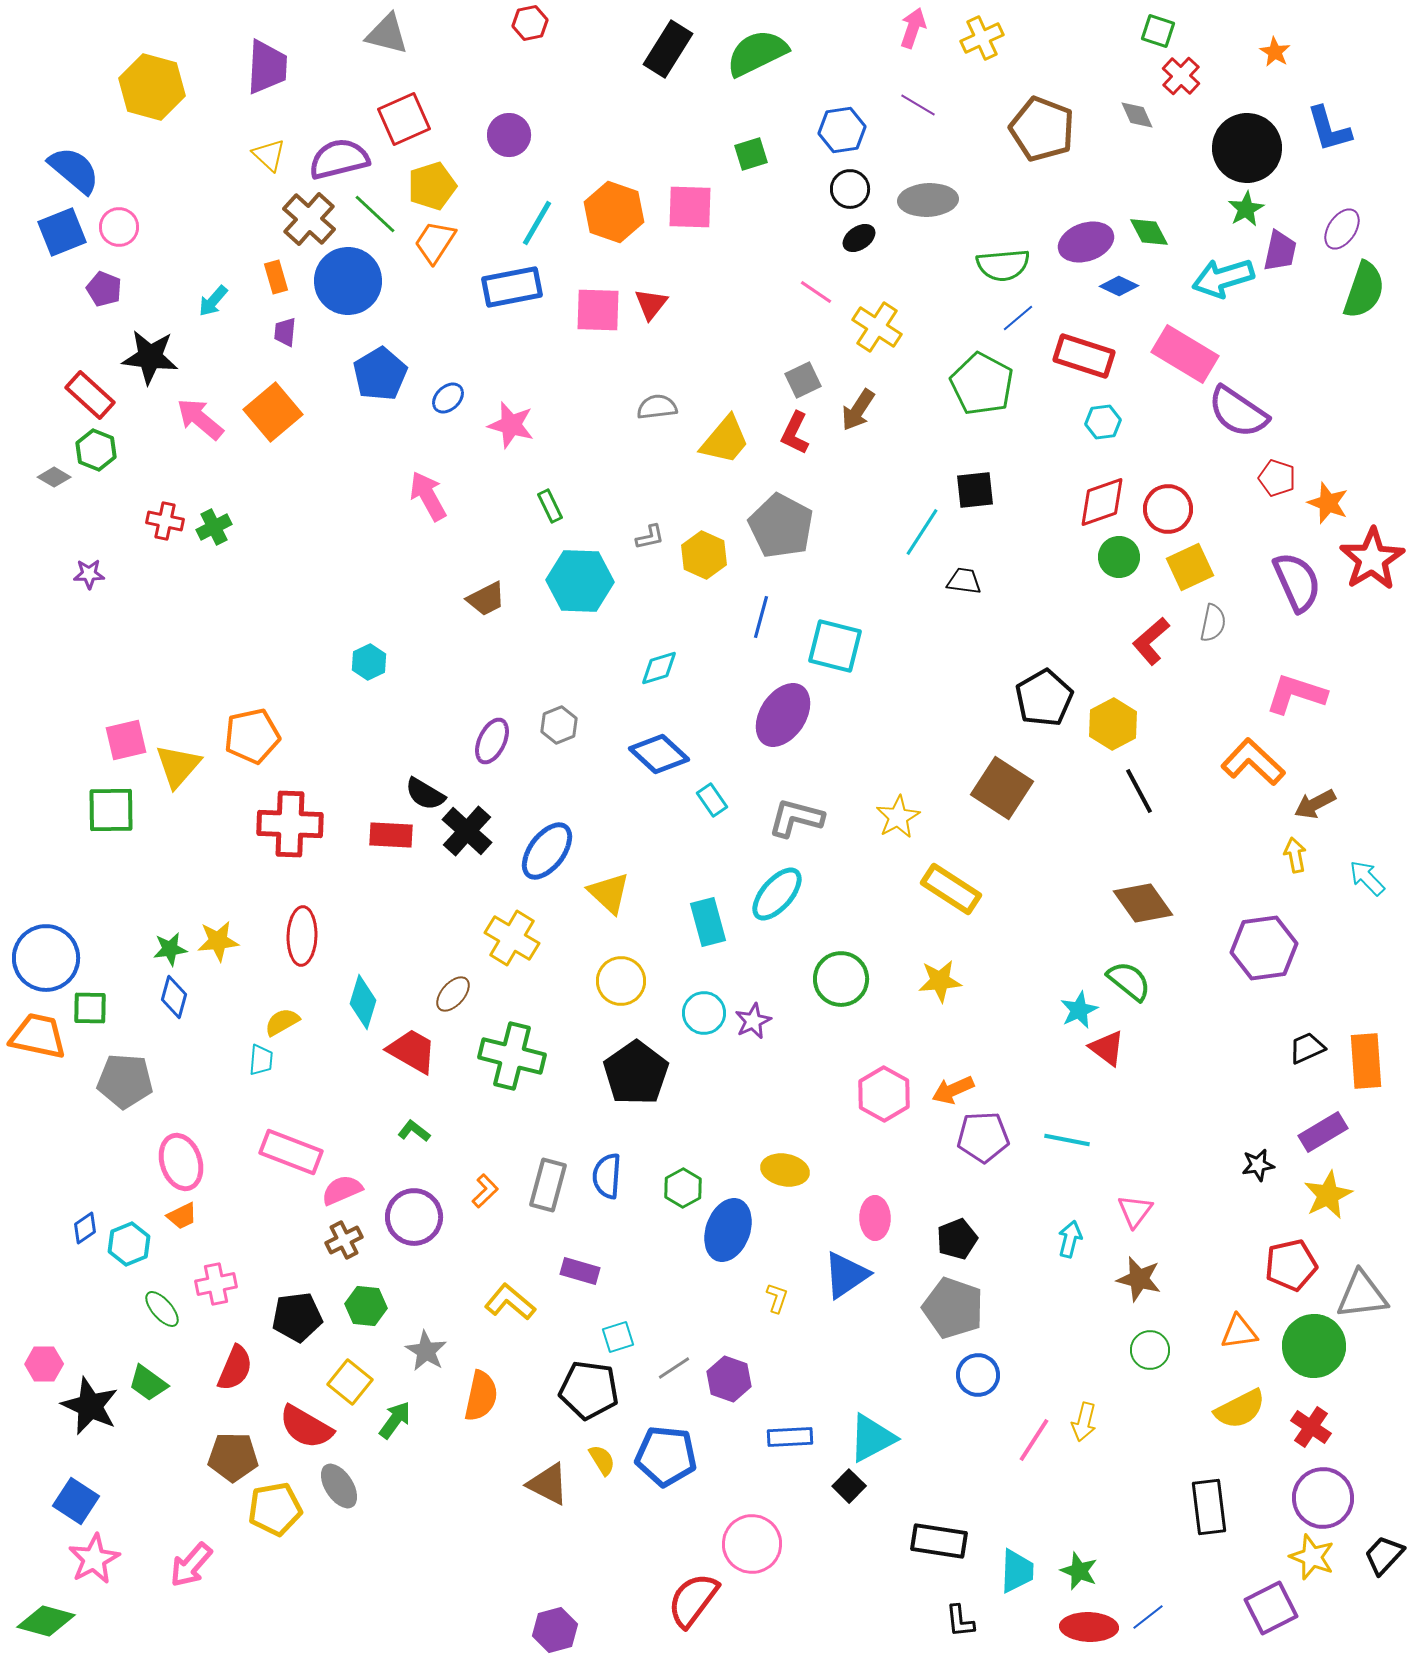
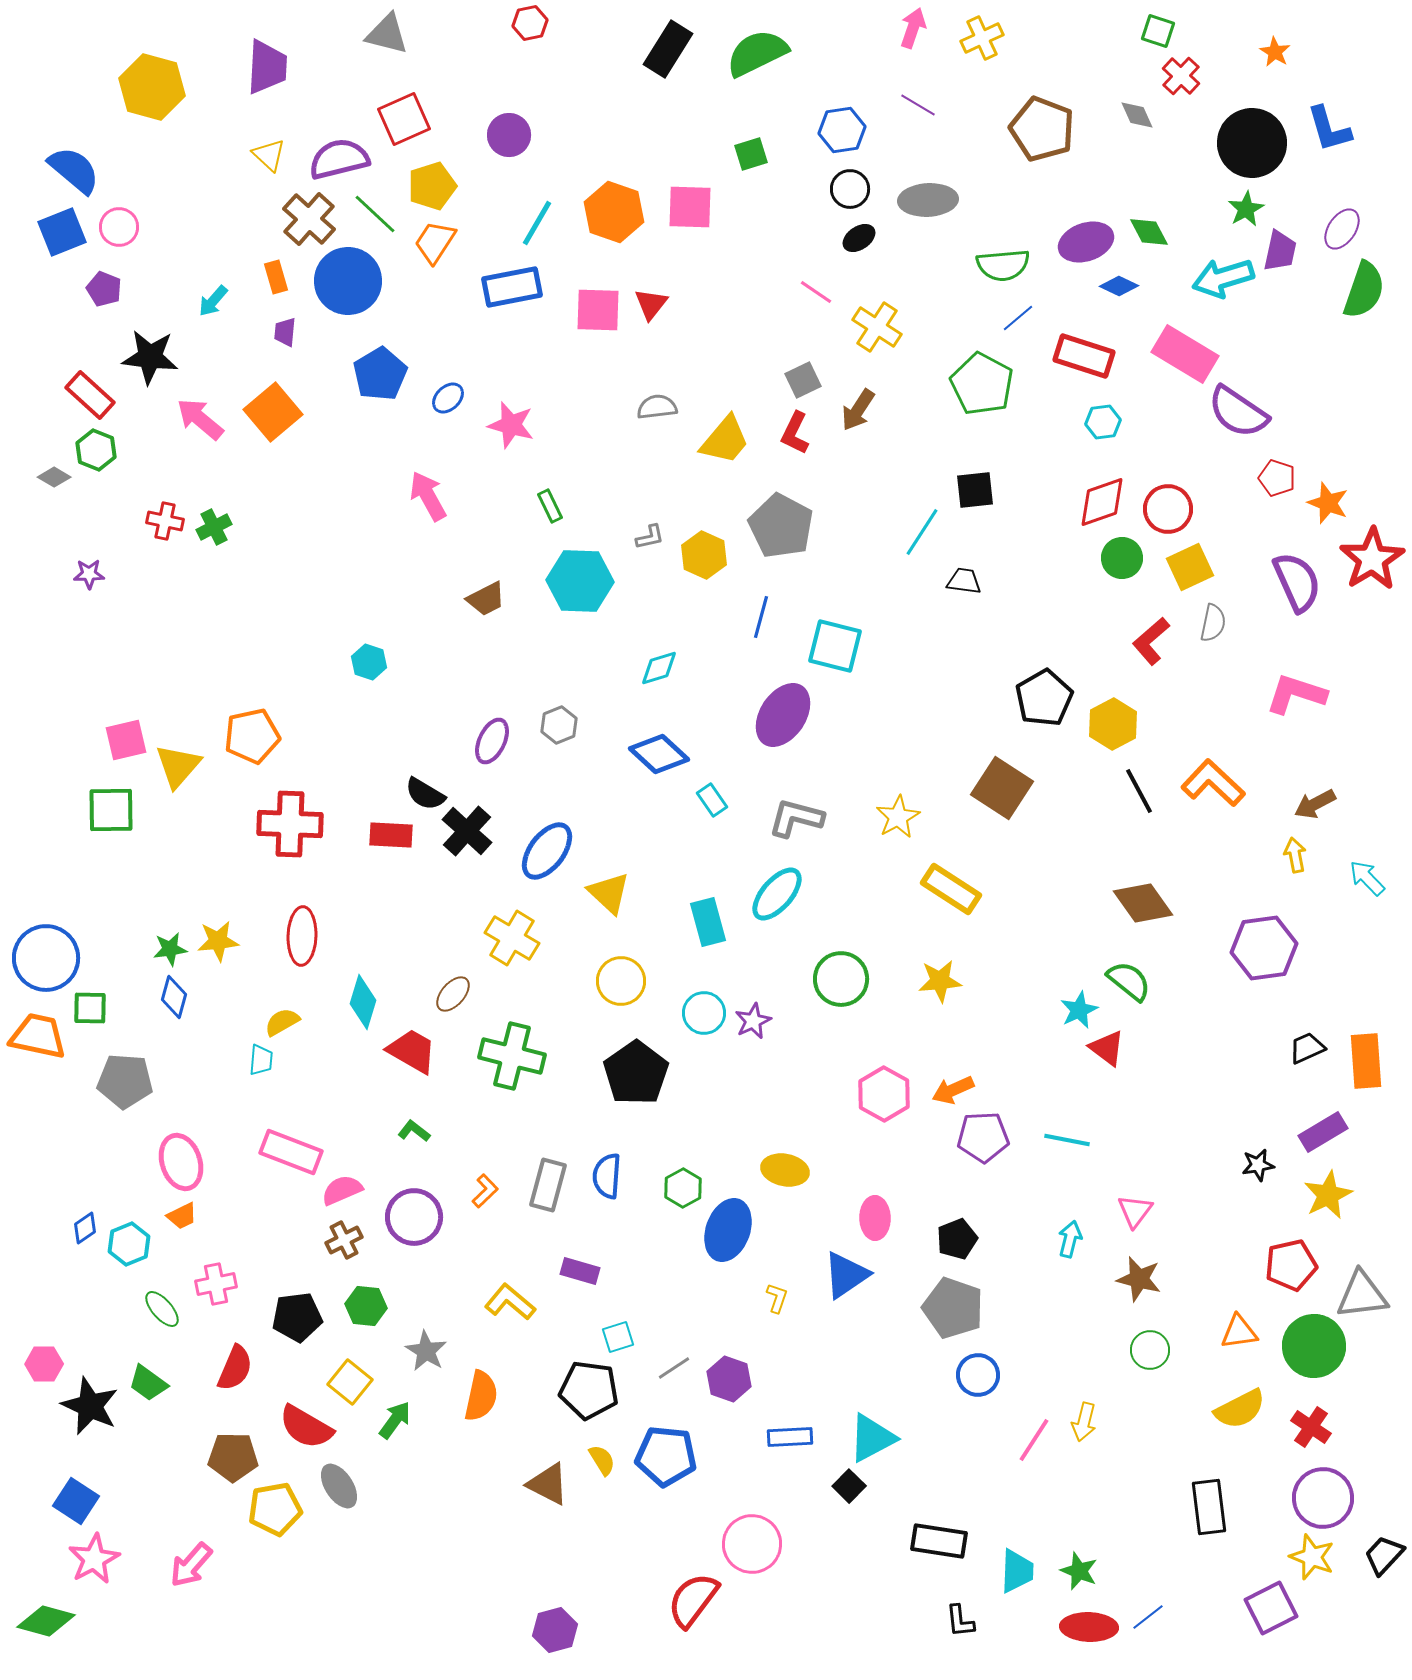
black circle at (1247, 148): moved 5 px right, 5 px up
green circle at (1119, 557): moved 3 px right, 1 px down
cyan hexagon at (369, 662): rotated 16 degrees counterclockwise
orange L-shape at (1253, 762): moved 40 px left, 21 px down
